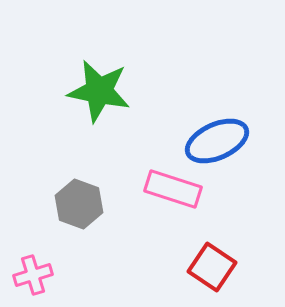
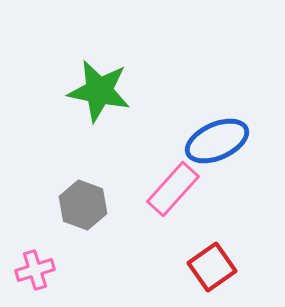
pink rectangle: rotated 66 degrees counterclockwise
gray hexagon: moved 4 px right, 1 px down
red square: rotated 21 degrees clockwise
pink cross: moved 2 px right, 5 px up
